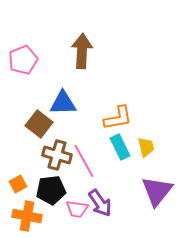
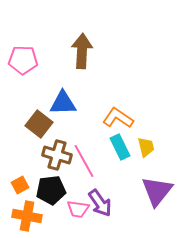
pink pentagon: rotated 24 degrees clockwise
orange L-shape: rotated 136 degrees counterclockwise
orange square: moved 2 px right, 1 px down
pink trapezoid: moved 1 px right
